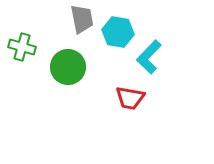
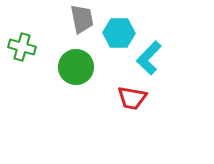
cyan hexagon: moved 1 px right, 1 px down; rotated 8 degrees counterclockwise
cyan L-shape: moved 1 px down
green circle: moved 8 px right
red trapezoid: moved 2 px right
